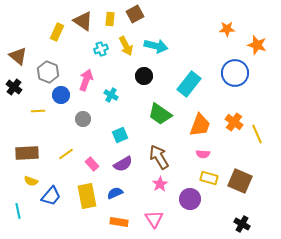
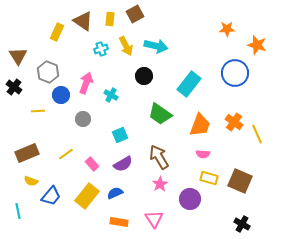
brown triangle at (18, 56): rotated 18 degrees clockwise
pink arrow at (86, 80): moved 3 px down
brown rectangle at (27, 153): rotated 20 degrees counterclockwise
yellow rectangle at (87, 196): rotated 50 degrees clockwise
